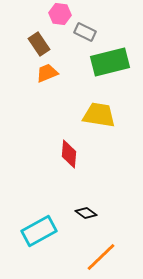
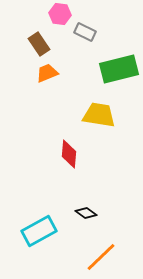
green rectangle: moved 9 px right, 7 px down
